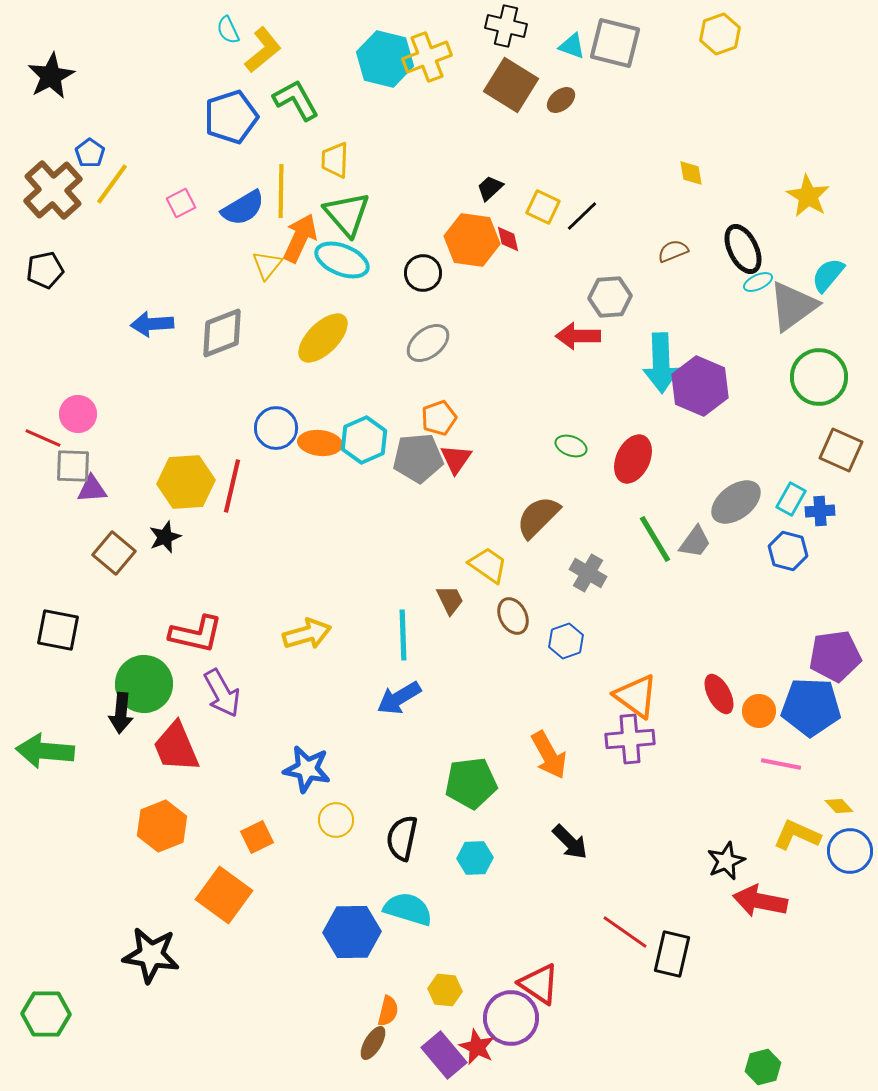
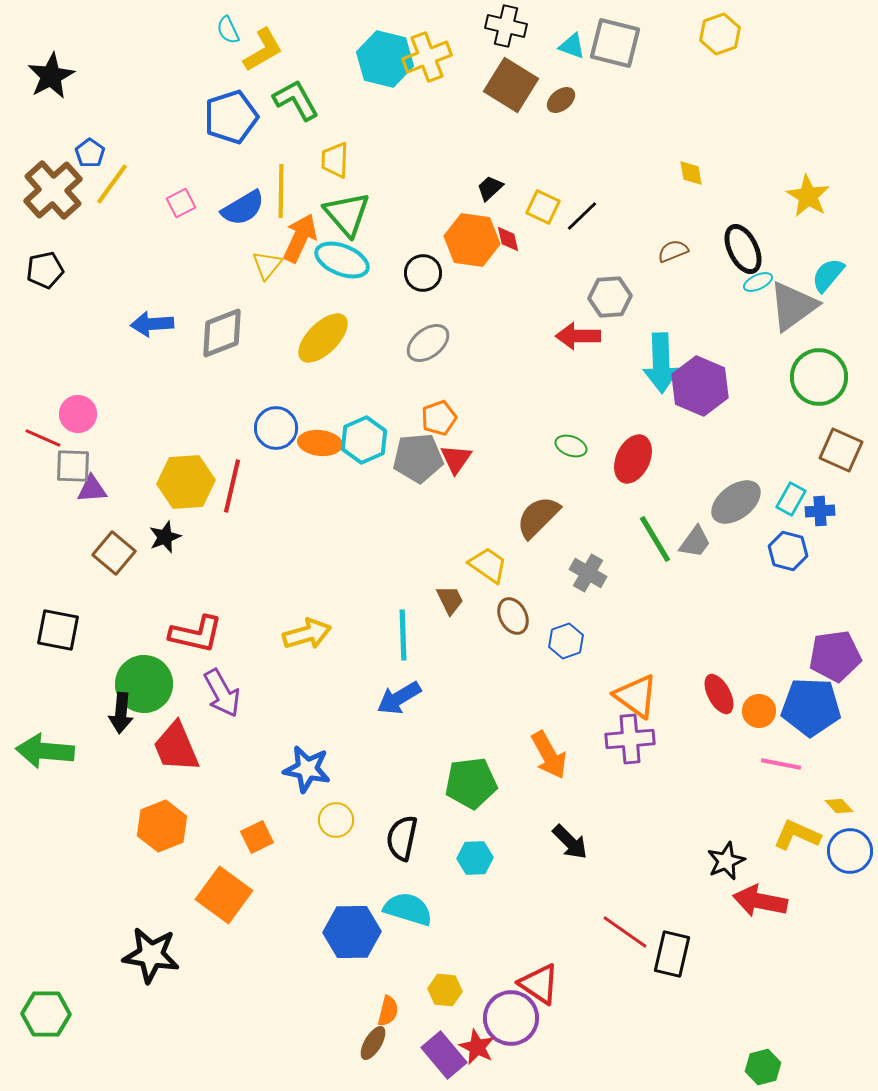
yellow L-shape at (263, 50): rotated 9 degrees clockwise
